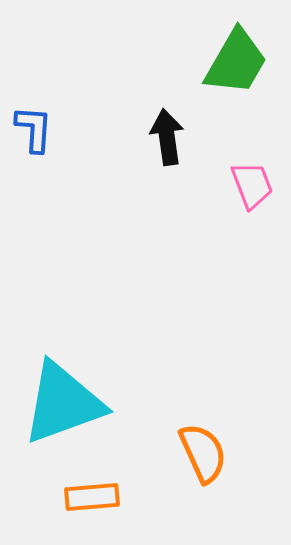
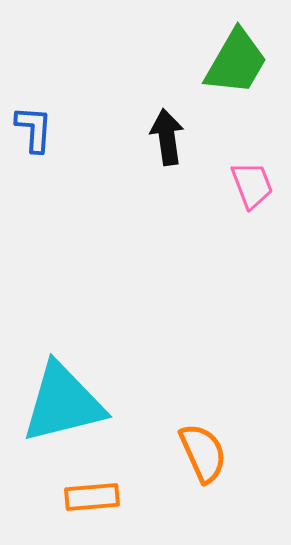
cyan triangle: rotated 6 degrees clockwise
